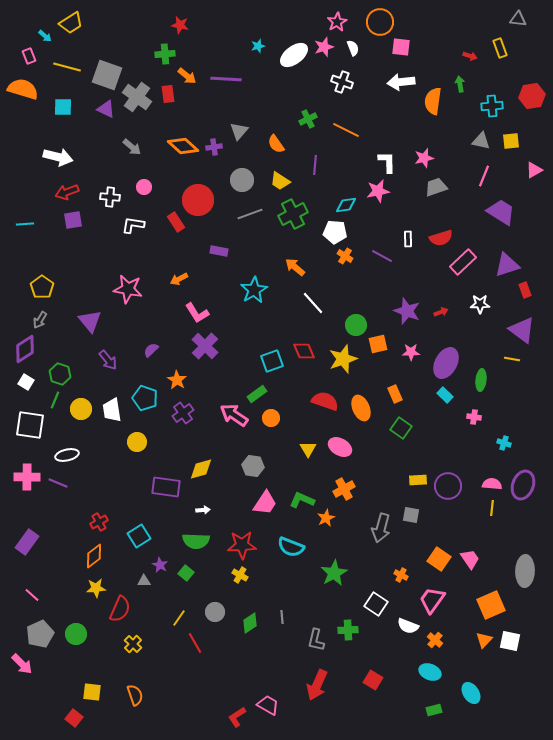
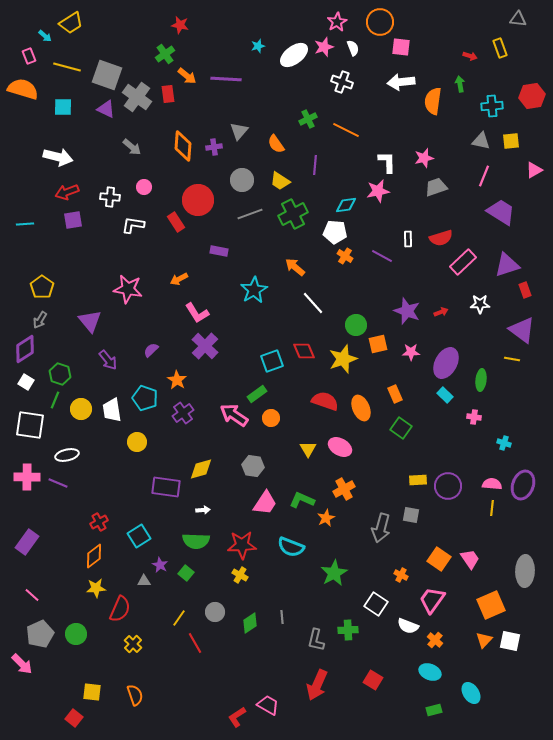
green cross at (165, 54): rotated 30 degrees counterclockwise
orange diamond at (183, 146): rotated 52 degrees clockwise
